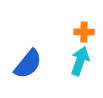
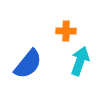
orange cross: moved 18 px left, 1 px up
